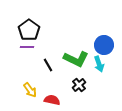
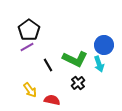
purple line: rotated 32 degrees counterclockwise
green L-shape: moved 1 px left
black cross: moved 1 px left, 2 px up
